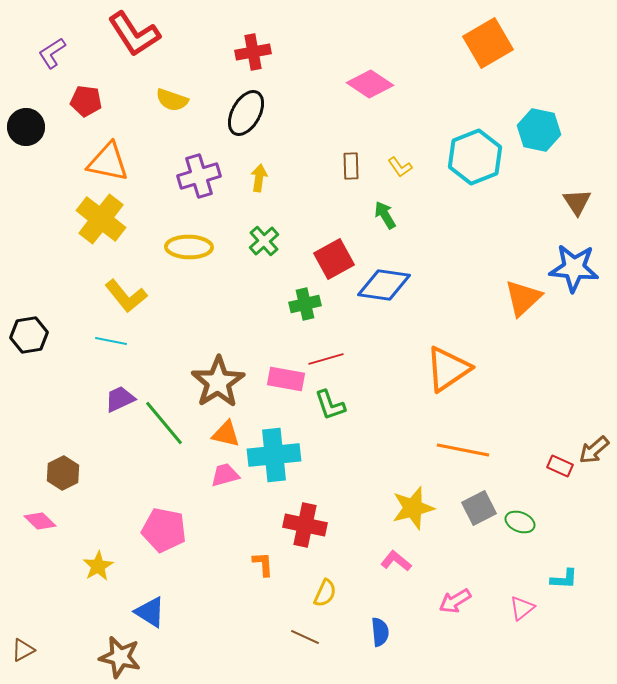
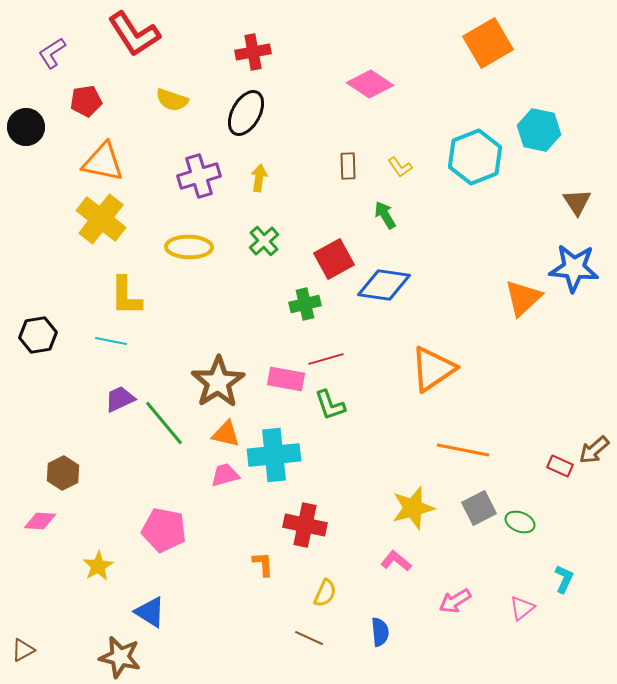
red pentagon at (86, 101): rotated 16 degrees counterclockwise
orange triangle at (108, 162): moved 5 px left
brown rectangle at (351, 166): moved 3 px left
yellow L-shape at (126, 296): rotated 39 degrees clockwise
black hexagon at (29, 335): moved 9 px right
orange triangle at (448, 369): moved 15 px left
pink diamond at (40, 521): rotated 40 degrees counterclockwise
cyan L-shape at (564, 579): rotated 68 degrees counterclockwise
brown line at (305, 637): moved 4 px right, 1 px down
